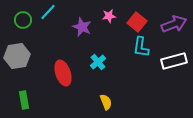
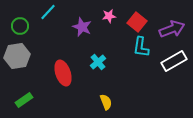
green circle: moved 3 px left, 6 px down
purple arrow: moved 2 px left, 5 px down
white rectangle: rotated 15 degrees counterclockwise
green rectangle: rotated 66 degrees clockwise
